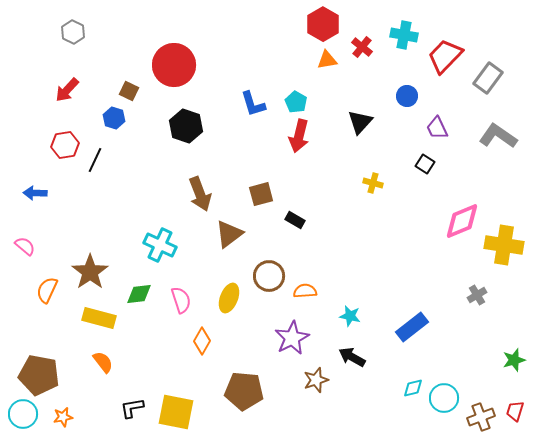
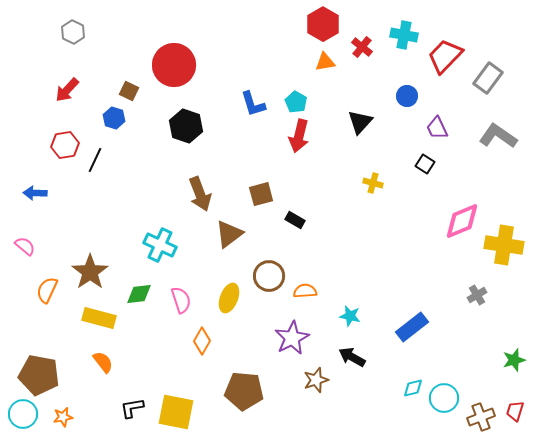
orange triangle at (327, 60): moved 2 px left, 2 px down
